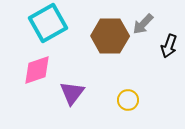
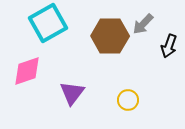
pink diamond: moved 10 px left, 1 px down
